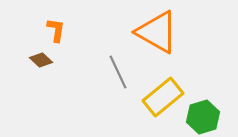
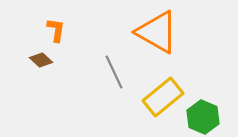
gray line: moved 4 px left
green hexagon: rotated 20 degrees counterclockwise
